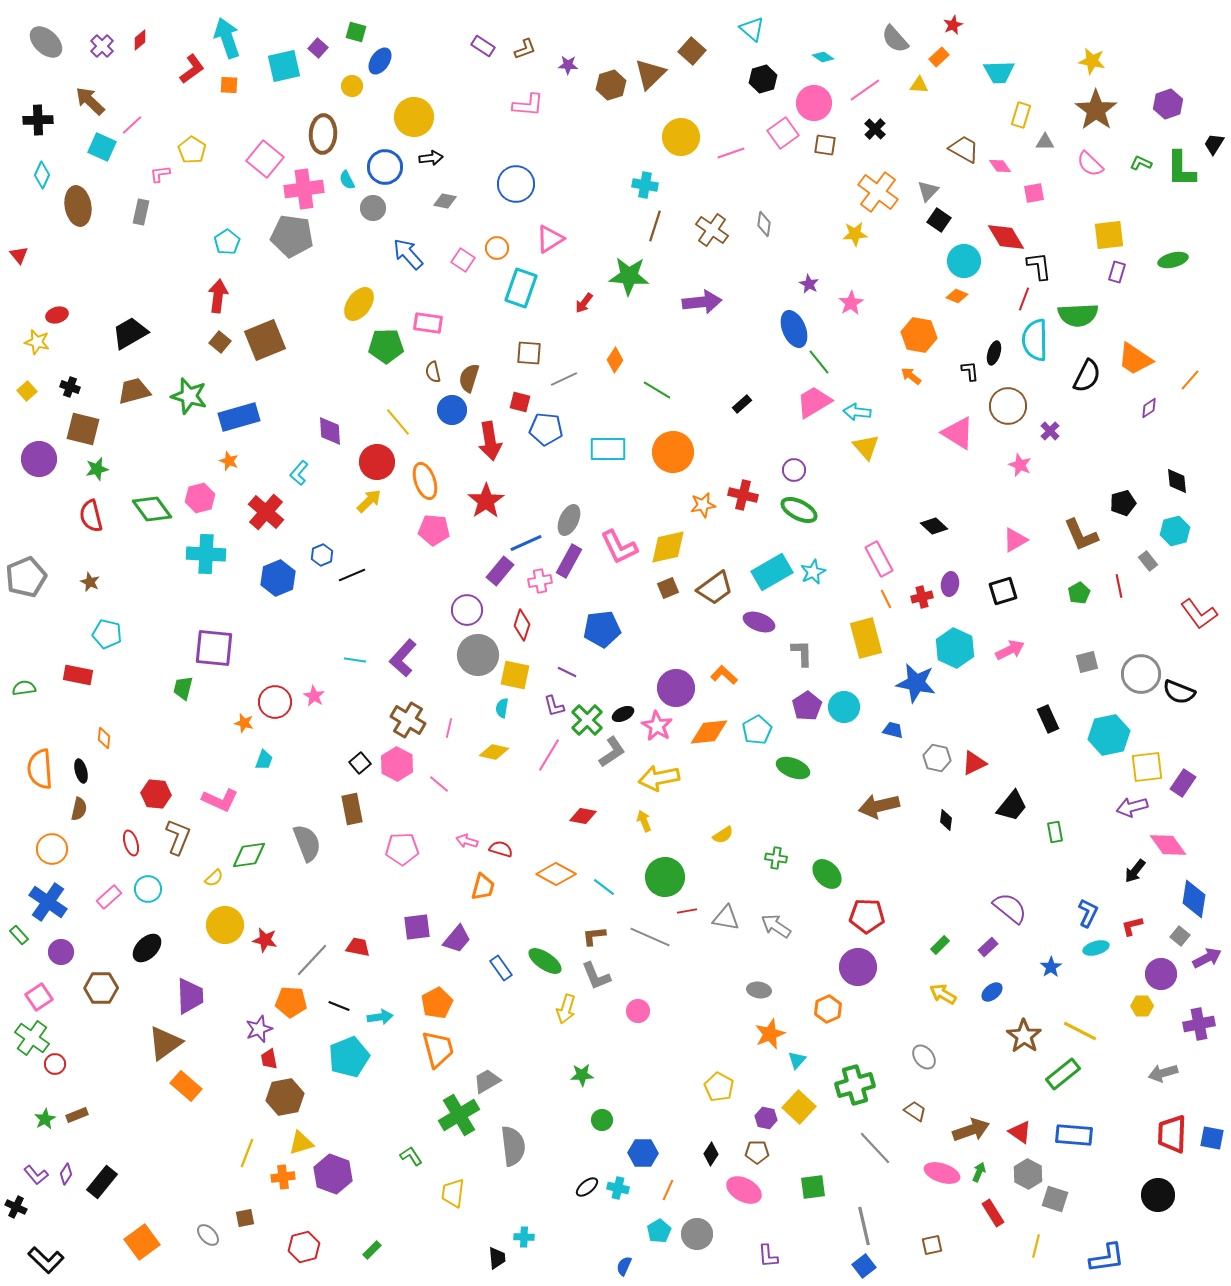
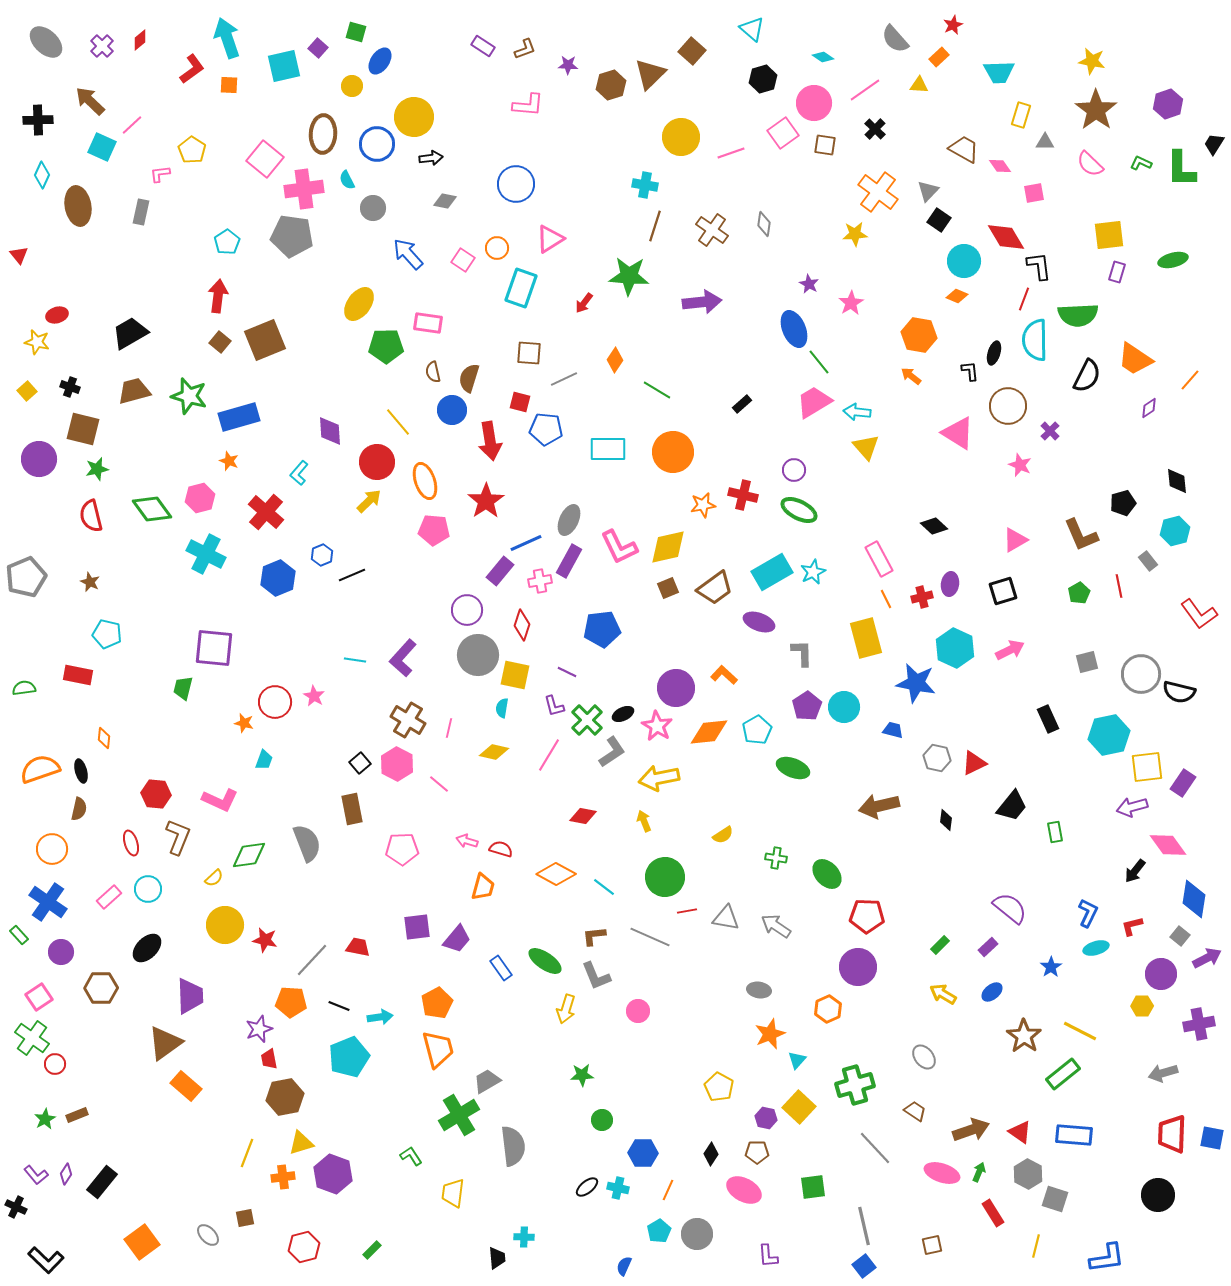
blue circle at (385, 167): moved 8 px left, 23 px up
cyan cross at (206, 554): rotated 24 degrees clockwise
black semicircle at (1179, 692): rotated 8 degrees counterclockwise
orange semicircle at (40, 769): rotated 75 degrees clockwise
